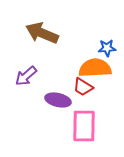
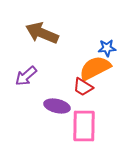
orange semicircle: rotated 24 degrees counterclockwise
purple ellipse: moved 1 px left, 6 px down
